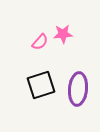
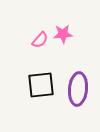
pink semicircle: moved 2 px up
black square: rotated 12 degrees clockwise
